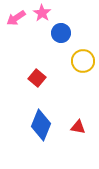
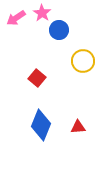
blue circle: moved 2 px left, 3 px up
red triangle: rotated 14 degrees counterclockwise
